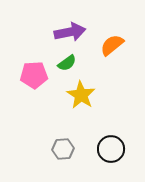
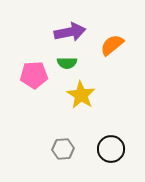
green semicircle: rotated 36 degrees clockwise
